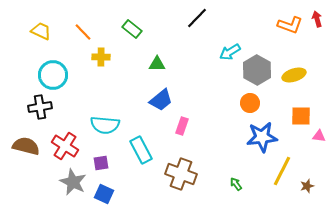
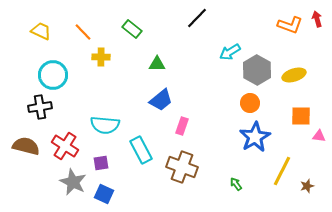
blue star: moved 7 px left; rotated 24 degrees counterclockwise
brown cross: moved 1 px right, 7 px up
